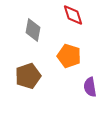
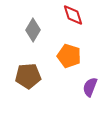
gray diamond: rotated 20 degrees clockwise
brown pentagon: rotated 15 degrees clockwise
purple semicircle: rotated 30 degrees clockwise
